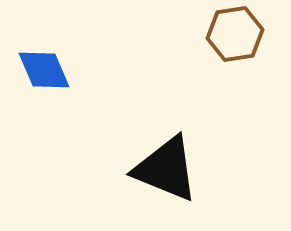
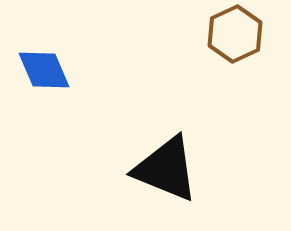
brown hexagon: rotated 16 degrees counterclockwise
